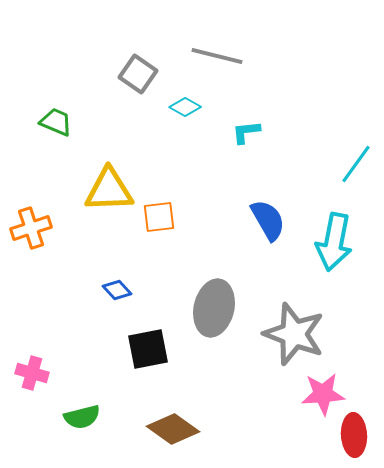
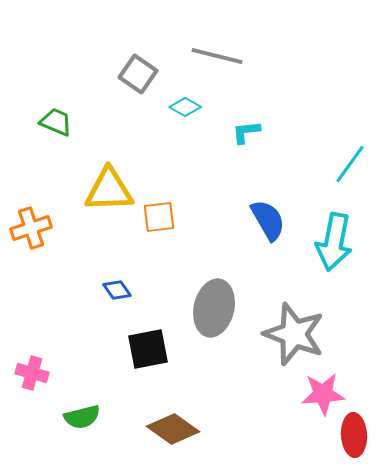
cyan line: moved 6 px left
blue diamond: rotated 8 degrees clockwise
